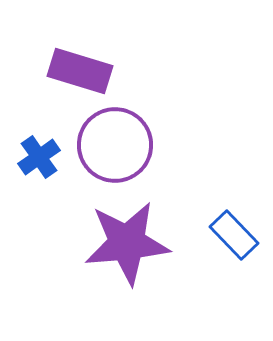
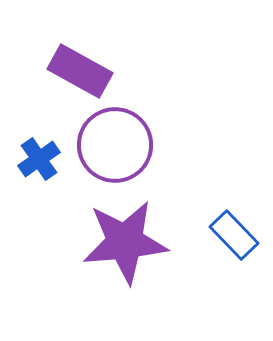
purple rectangle: rotated 12 degrees clockwise
blue cross: moved 2 px down
purple star: moved 2 px left, 1 px up
